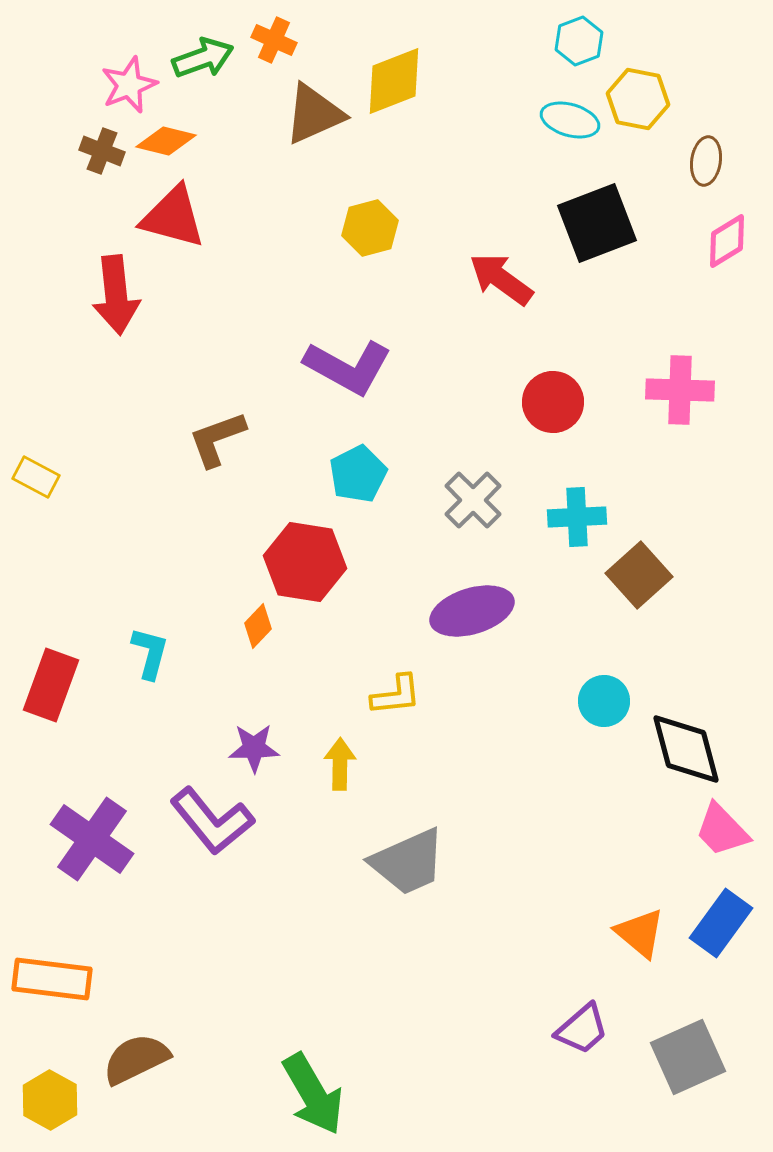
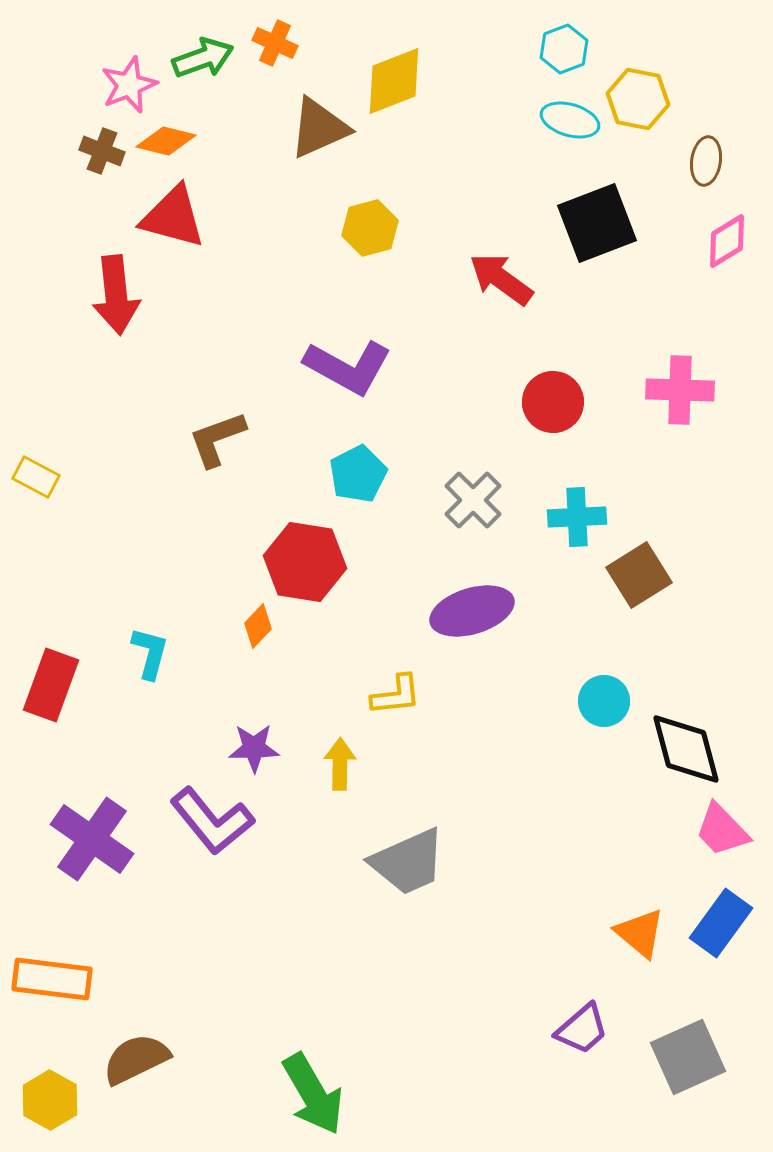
orange cross at (274, 40): moved 1 px right, 3 px down
cyan hexagon at (579, 41): moved 15 px left, 8 px down
brown triangle at (314, 114): moved 5 px right, 14 px down
brown square at (639, 575): rotated 10 degrees clockwise
